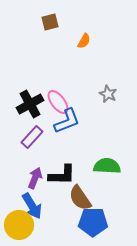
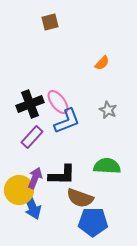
orange semicircle: moved 18 px right, 22 px down; rotated 14 degrees clockwise
gray star: moved 16 px down
black cross: rotated 8 degrees clockwise
brown semicircle: rotated 36 degrees counterclockwise
blue arrow: rotated 8 degrees clockwise
yellow circle: moved 35 px up
